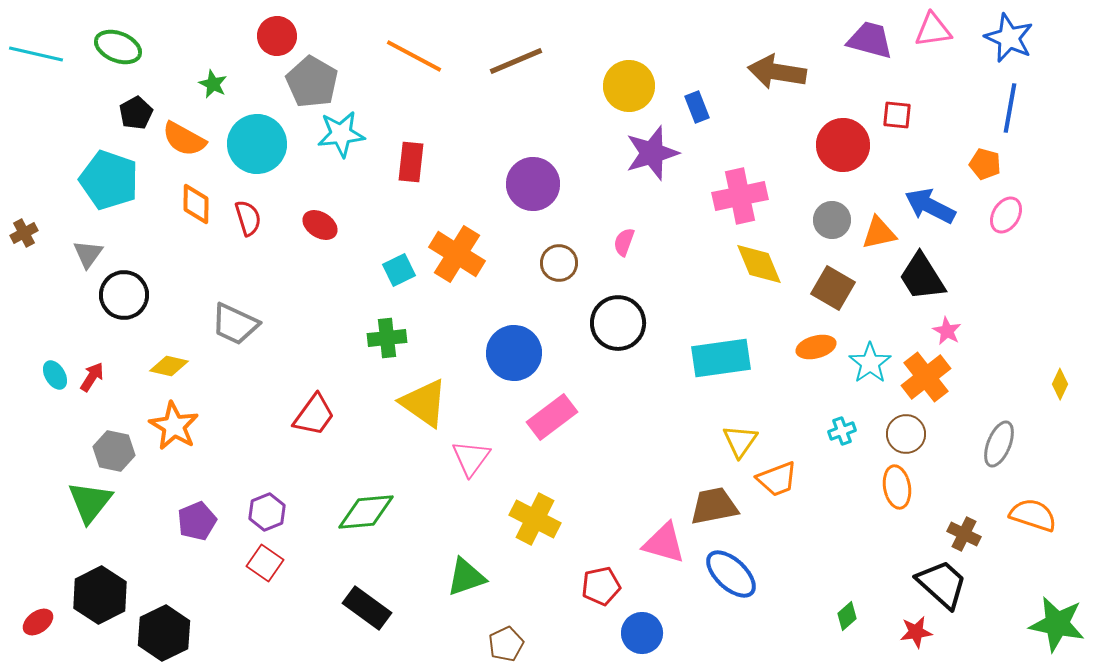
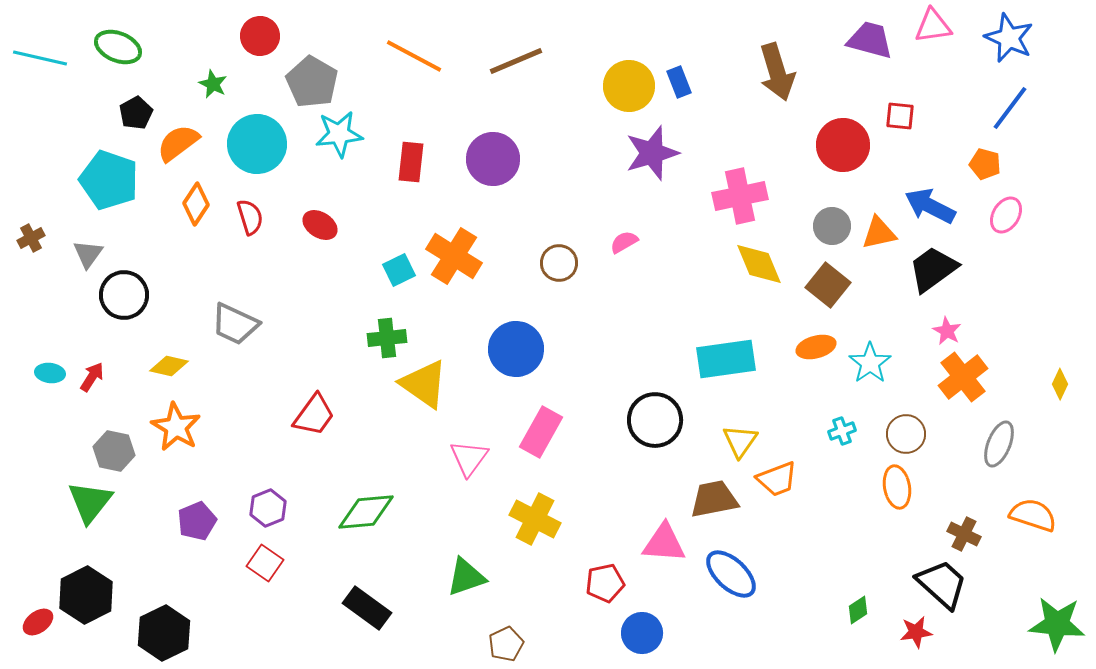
pink triangle at (933, 30): moved 4 px up
red circle at (277, 36): moved 17 px left
cyan line at (36, 54): moved 4 px right, 4 px down
brown arrow at (777, 72): rotated 116 degrees counterclockwise
blue rectangle at (697, 107): moved 18 px left, 25 px up
blue line at (1010, 108): rotated 27 degrees clockwise
red square at (897, 115): moved 3 px right, 1 px down
cyan star at (341, 134): moved 2 px left
orange semicircle at (184, 139): moved 6 px left, 4 px down; rotated 114 degrees clockwise
purple circle at (533, 184): moved 40 px left, 25 px up
orange diamond at (196, 204): rotated 33 degrees clockwise
red semicircle at (248, 218): moved 2 px right, 1 px up
gray circle at (832, 220): moved 6 px down
brown cross at (24, 233): moved 7 px right, 5 px down
pink semicircle at (624, 242): rotated 40 degrees clockwise
orange cross at (457, 254): moved 3 px left, 2 px down
black trapezoid at (922, 277): moved 11 px right, 8 px up; rotated 86 degrees clockwise
brown square at (833, 288): moved 5 px left, 3 px up; rotated 9 degrees clockwise
black circle at (618, 323): moved 37 px right, 97 px down
blue circle at (514, 353): moved 2 px right, 4 px up
cyan rectangle at (721, 358): moved 5 px right, 1 px down
cyan ellipse at (55, 375): moved 5 px left, 2 px up; rotated 52 degrees counterclockwise
orange cross at (926, 377): moved 37 px right
yellow triangle at (424, 403): moved 19 px up
pink rectangle at (552, 417): moved 11 px left, 15 px down; rotated 24 degrees counterclockwise
orange star at (174, 426): moved 2 px right, 1 px down
pink triangle at (471, 458): moved 2 px left
brown trapezoid at (714, 506): moved 7 px up
purple hexagon at (267, 512): moved 1 px right, 4 px up
pink triangle at (664, 543): rotated 12 degrees counterclockwise
red pentagon at (601, 586): moved 4 px right, 3 px up
black hexagon at (100, 595): moved 14 px left
green diamond at (847, 616): moved 11 px right, 6 px up; rotated 8 degrees clockwise
green star at (1057, 624): rotated 6 degrees counterclockwise
